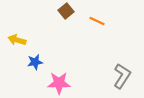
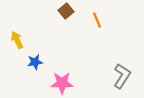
orange line: moved 1 px up; rotated 42 degrees clockwise
yellow arrow: rotated 48 degrees clockwise
pink star: moved 3 px right
